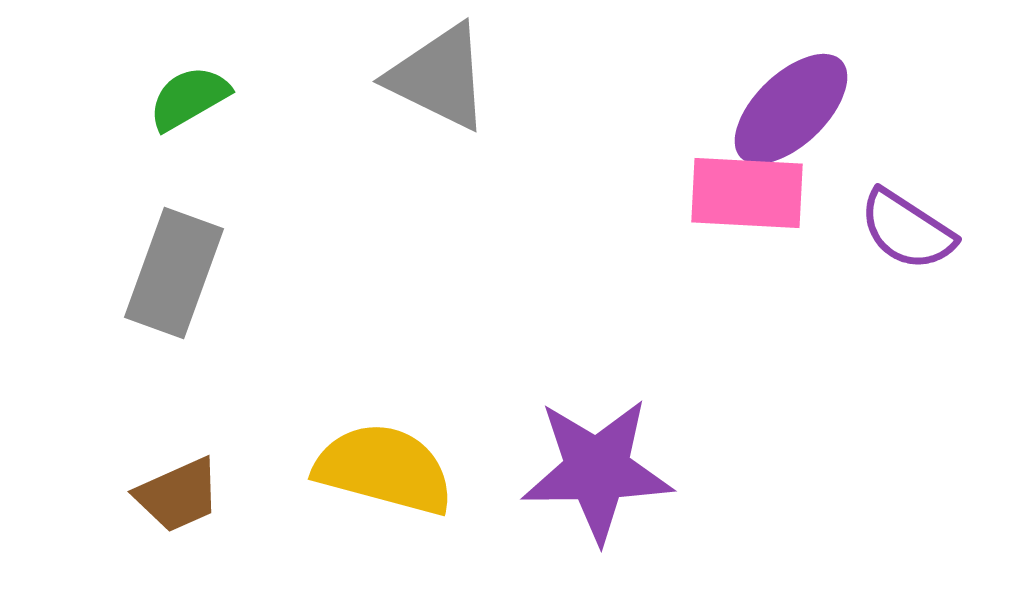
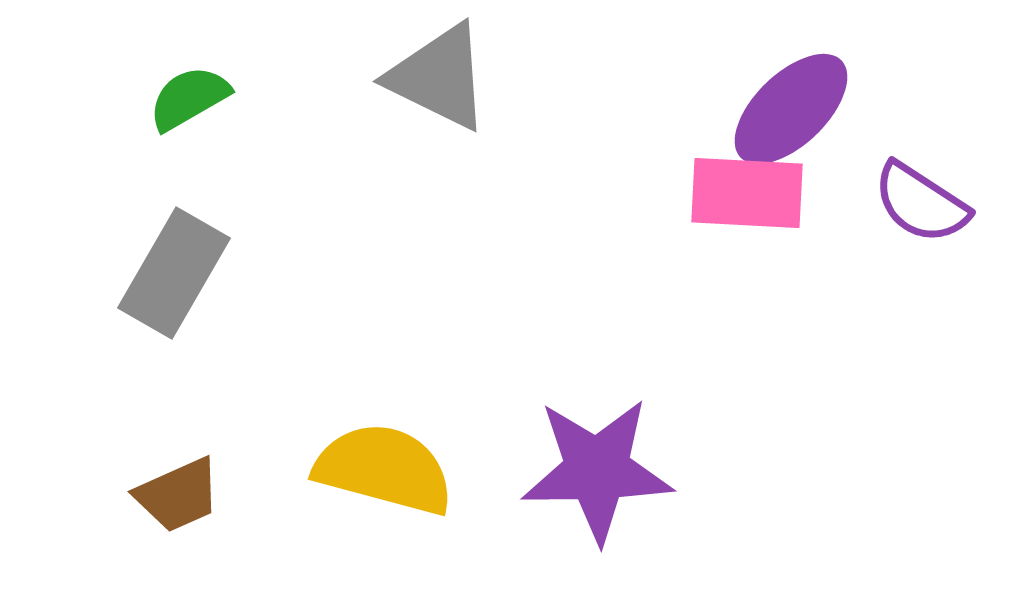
purple semicircle: moved 14 px right, 27 px up
gray rectangle: rotated 10 degrees clockwise
